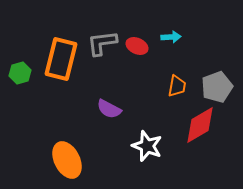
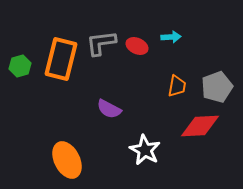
gray L-shape: moved 1 px left
green hexagon: moved 7 px up
red diamond: moved 1 px down; rotated 27 degrees clockwise
white star: moved 2 px left, 4 px down; rotated 8 degrees clockwise
